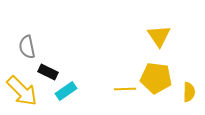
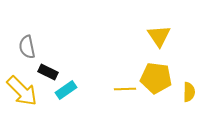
cyan rectangle: moved 1 px up
